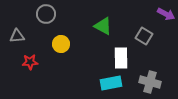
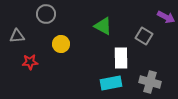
purple arrow: moved 3 px down
